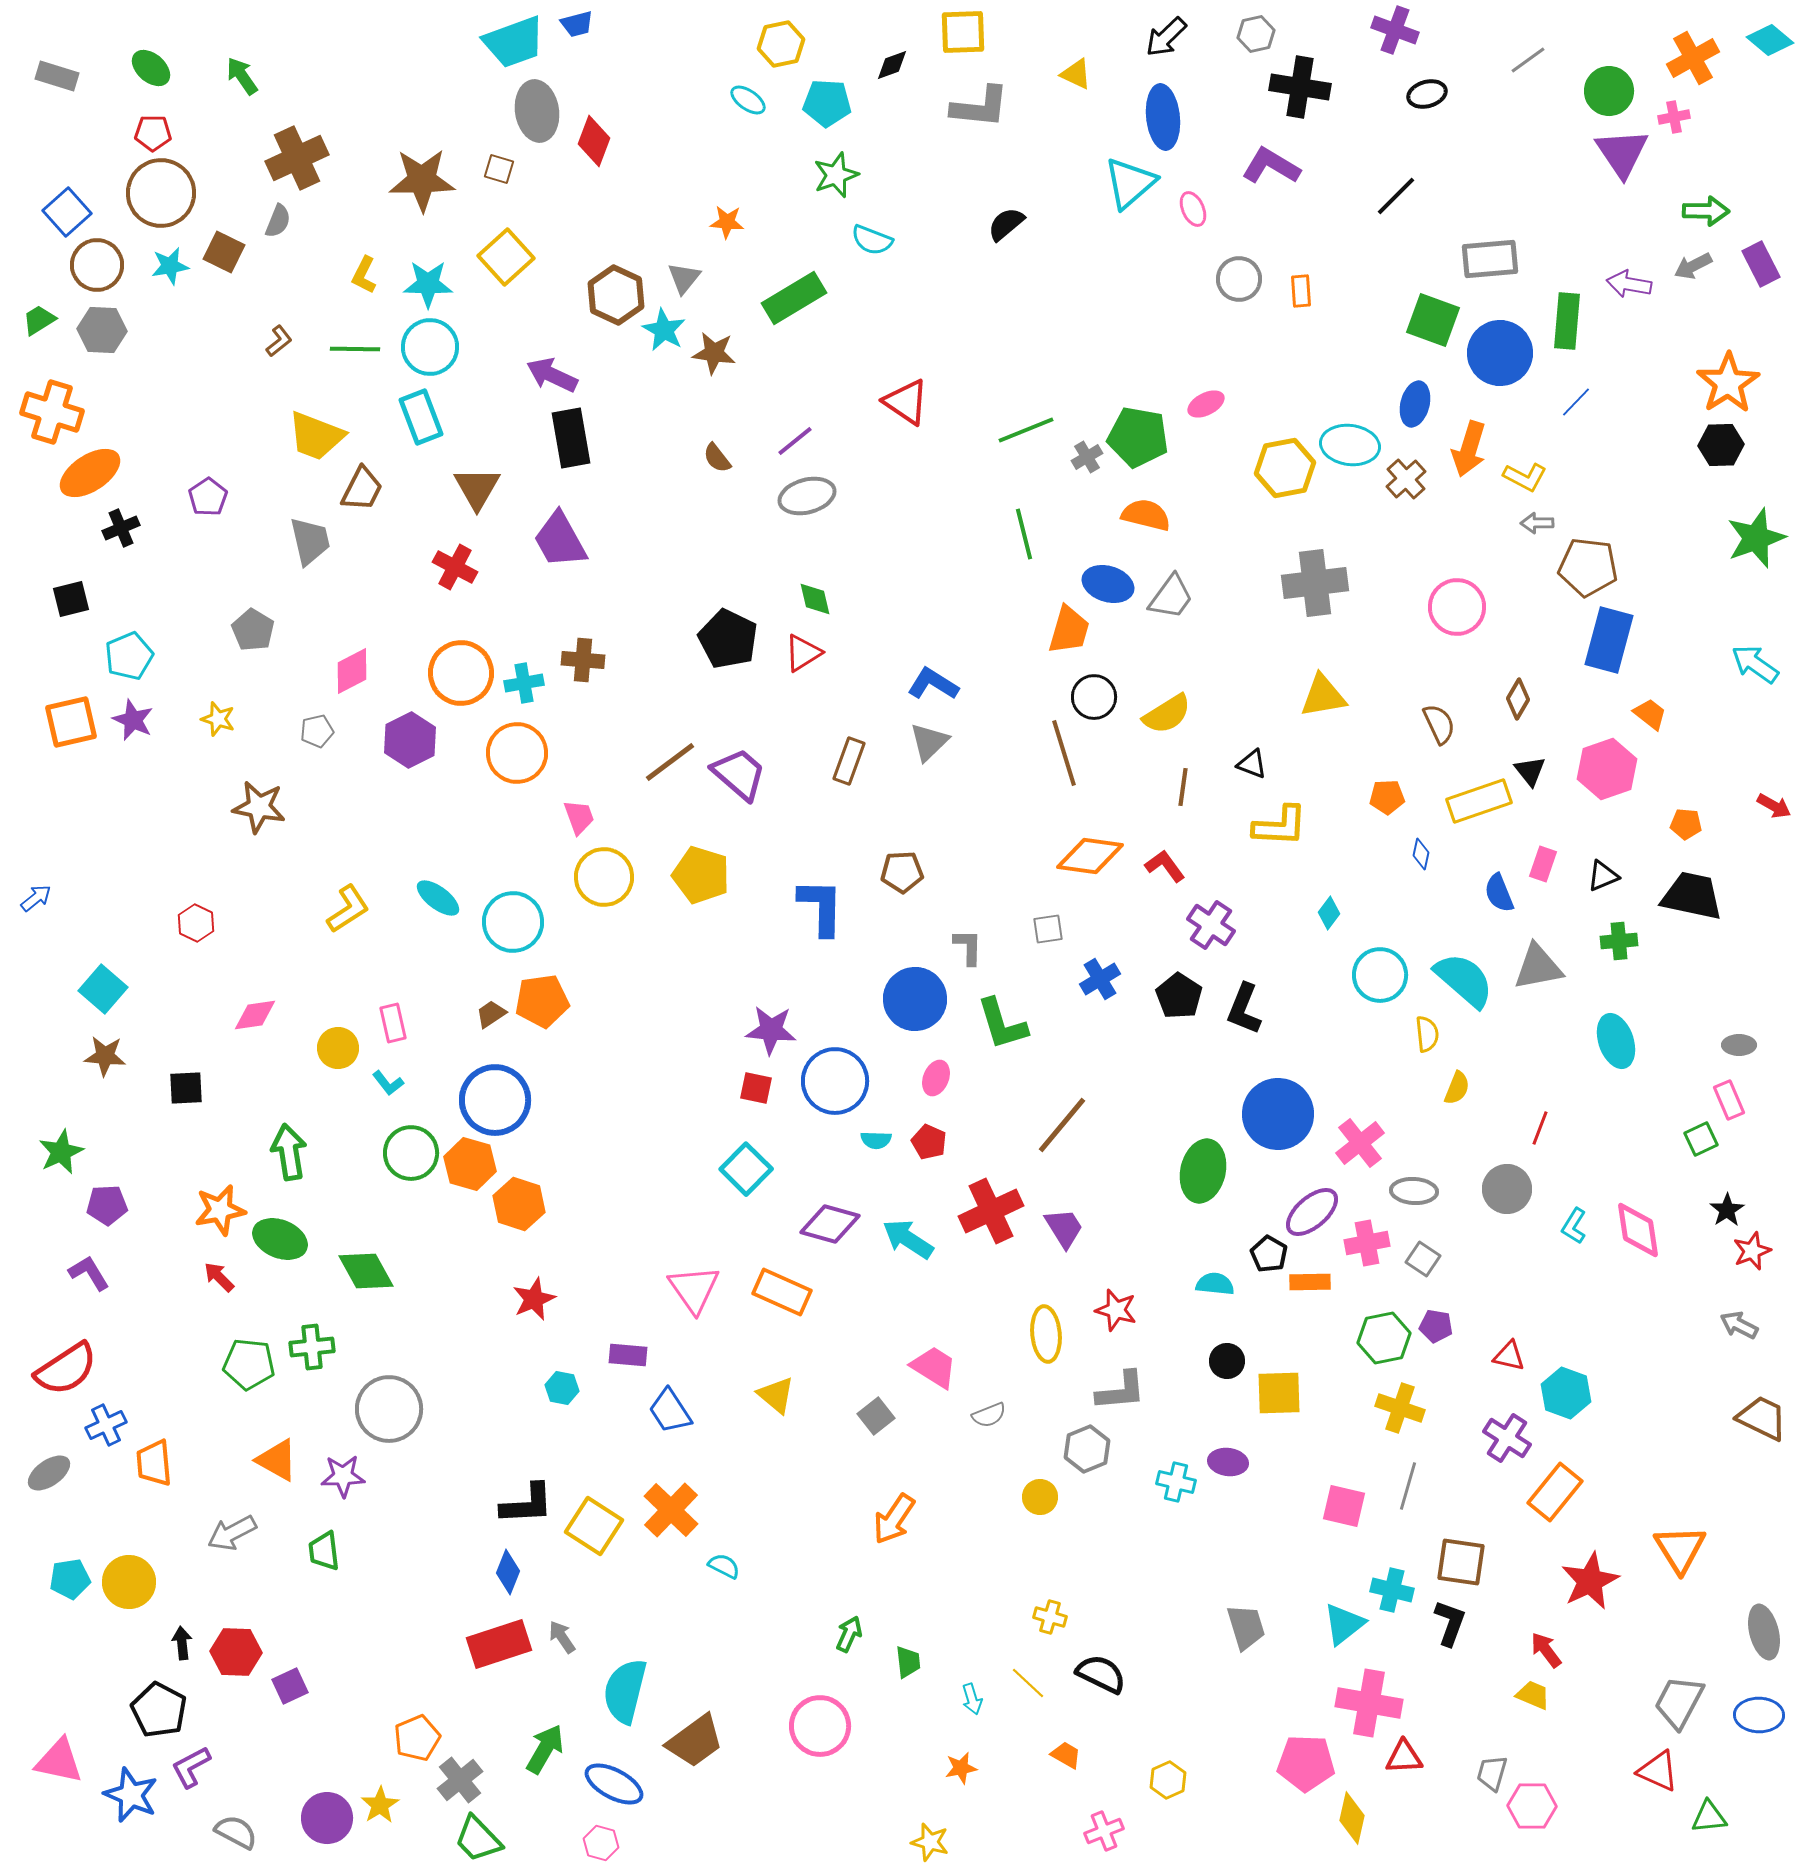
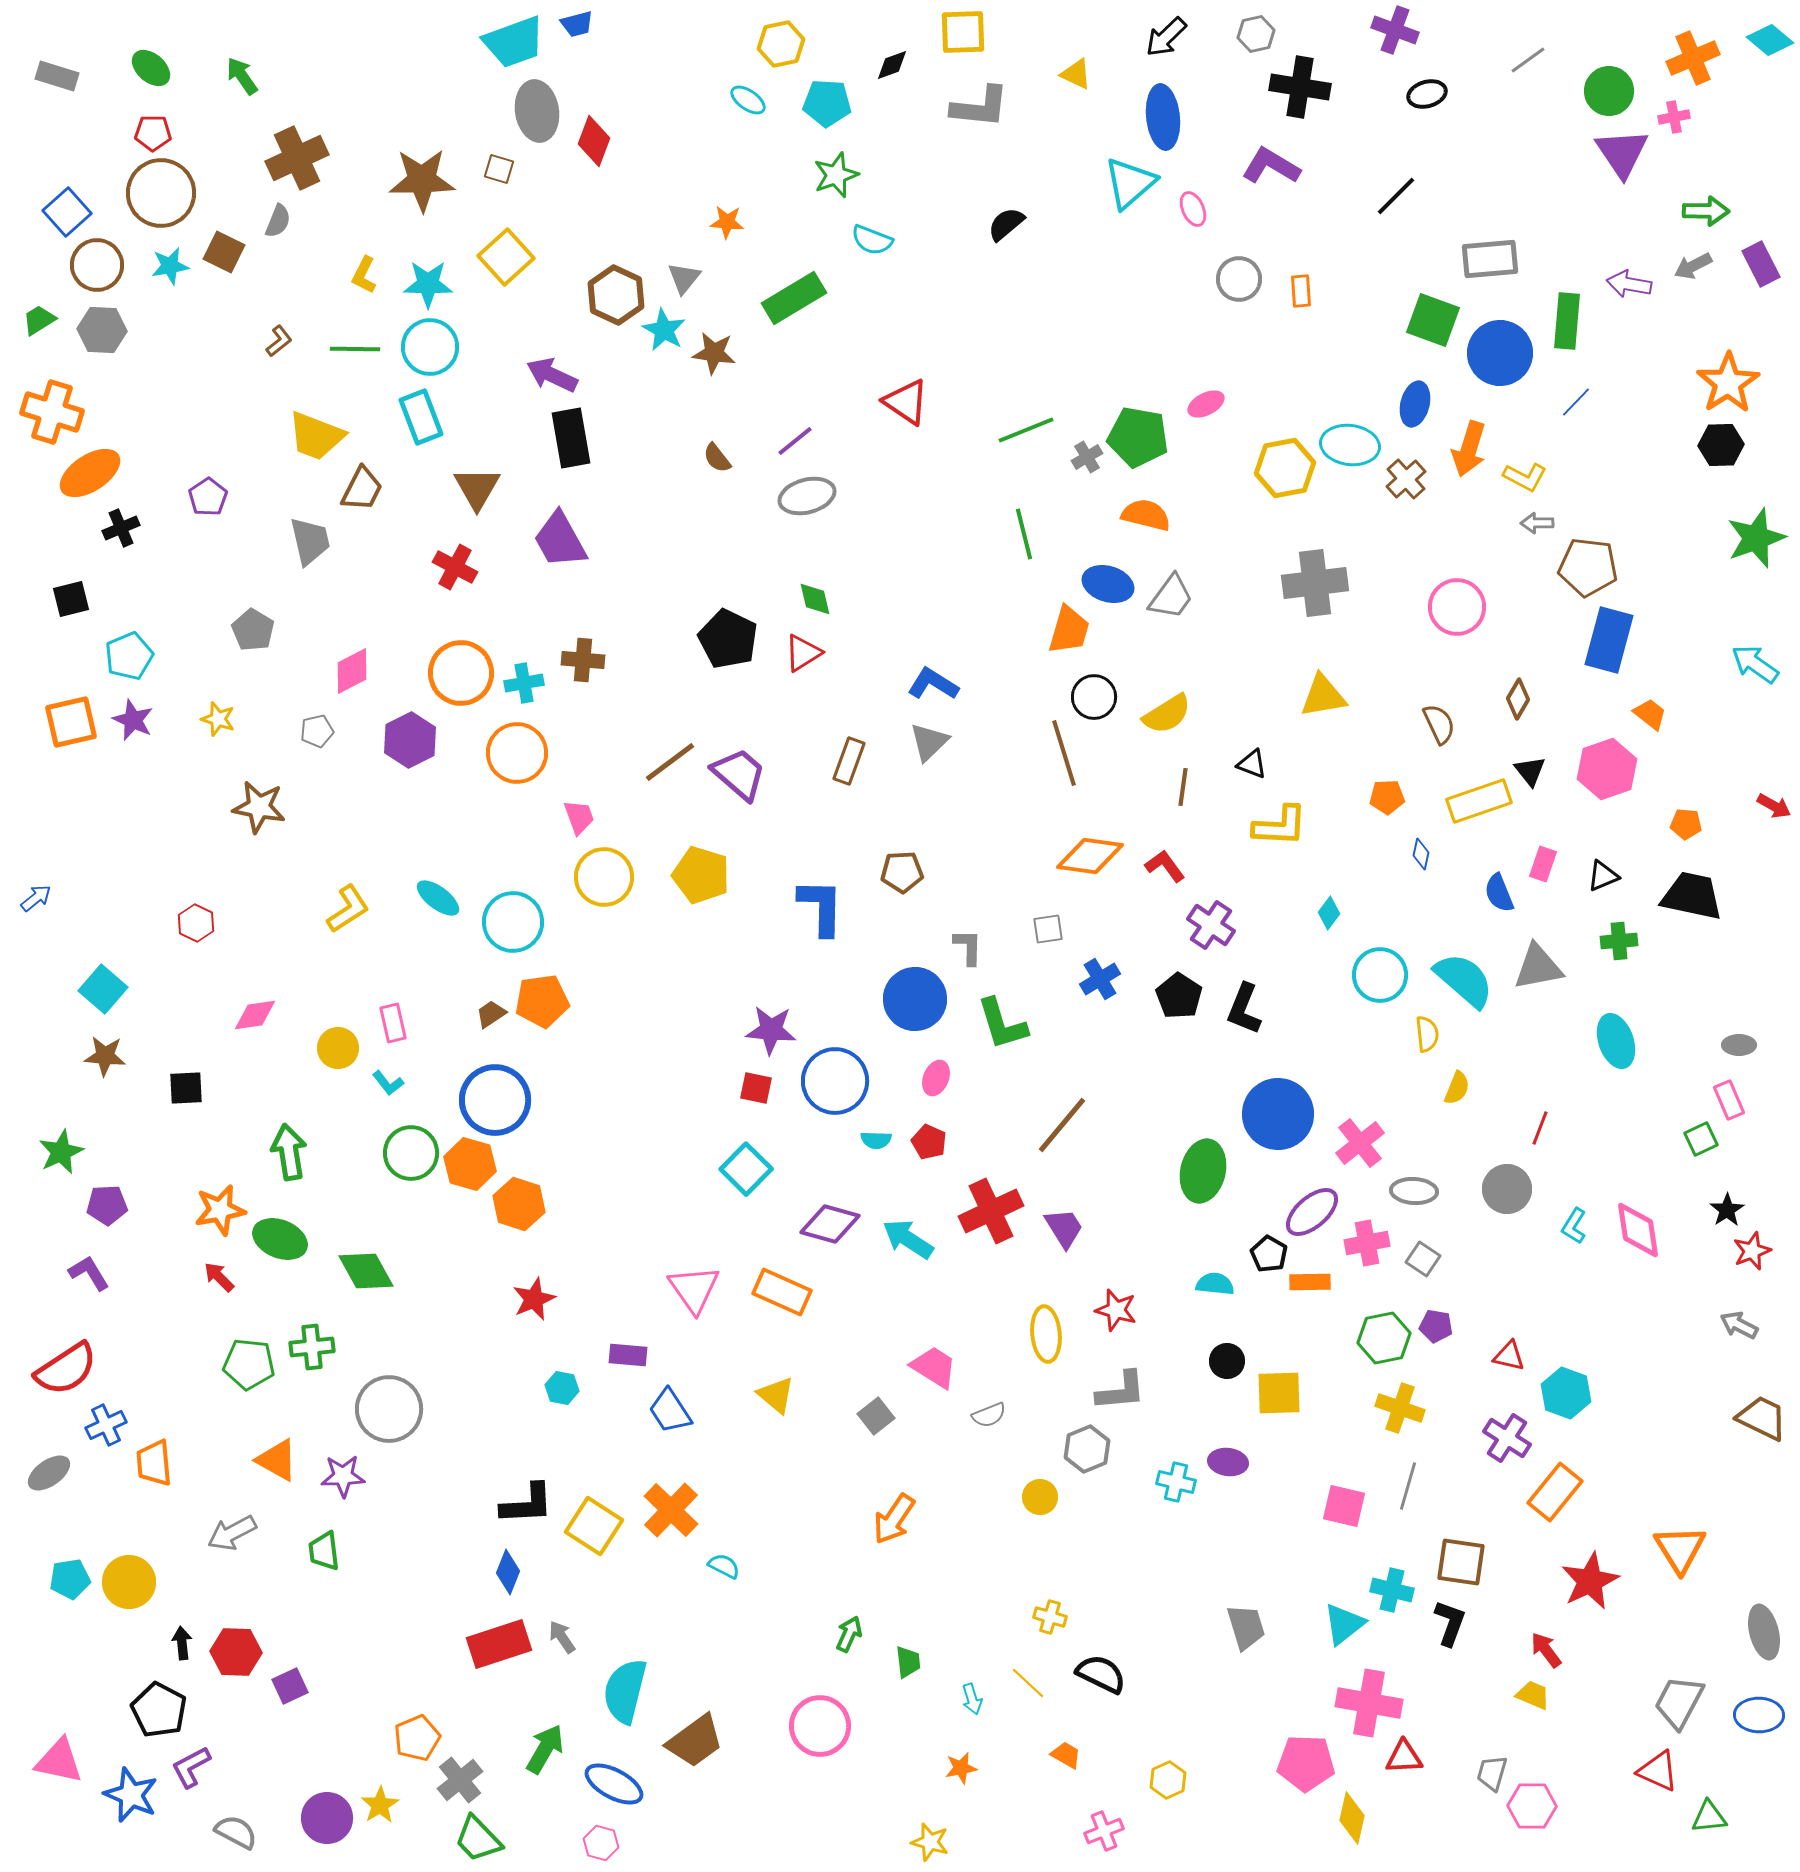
orange cross at (1693, 58): rotated 6 degrees clockwise
